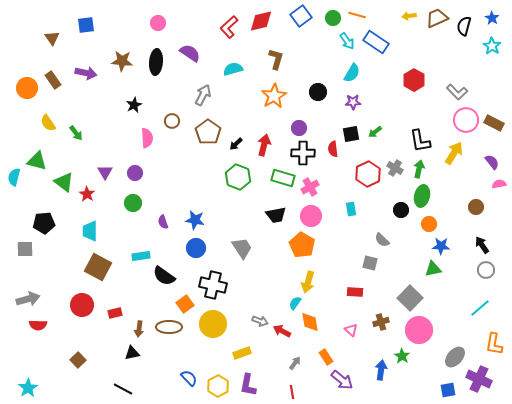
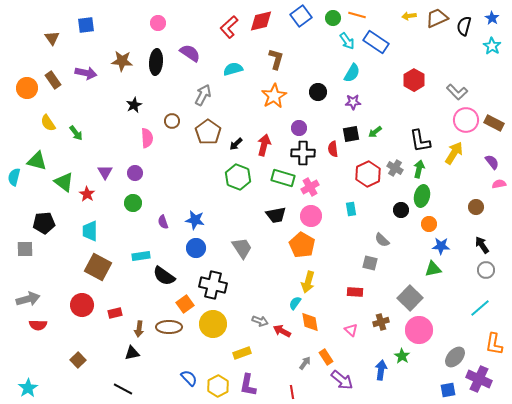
gray arrow at (295, 363): moved 10 px right
